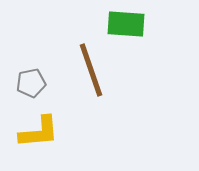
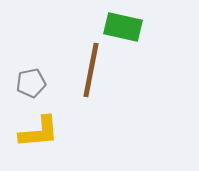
green rectangle: moved 3 px left, 3 px down; rotated 9 degrees clockwise
brown line: rotated 30 degrees clockwise
